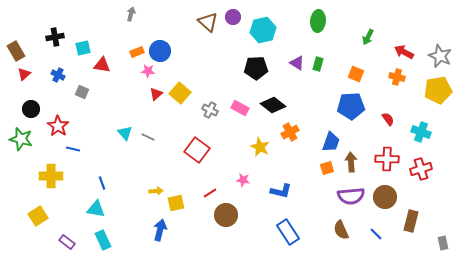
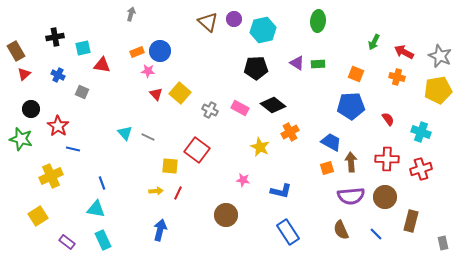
purple circle at (233, 17): moved 1 px right, 2 px down
green arrow at (368, 37): moved 6 px right, 5 px down
green rectangle at (318, 64): rotated 72 degrees clockwise
red triangle at (156, 94): rotated 32 degrees counterclockwise
blue trapezoid at (331, 142): rotated 80 degrees counterclockwise
yellow cross at (51, 176): rotated 25 degrees counterclockwise
red line at (210, 193): moved 32 px left; rotated 32 degrees counterclockwise
yellow square at (176, 203): moved 6 px left, 37 px up; rotated 18 degrees clockwise
